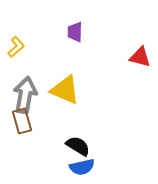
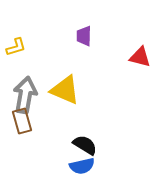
purple trapezoid: moved 9 px right, 4 px down
yellow L-shape: rotated 25 degrees clockwise
black semicircle: moved 7 px right, 1 px up
blue semicircle: moved 1 px up
